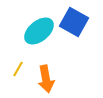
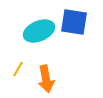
blue square: rotated 20 degrees counterclockwise
cyan ellipse: rotated 16 degrees clockwise
